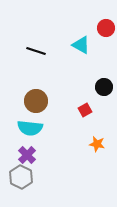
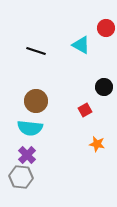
gray hexagon: rotated 20 degrees counterclockwise
